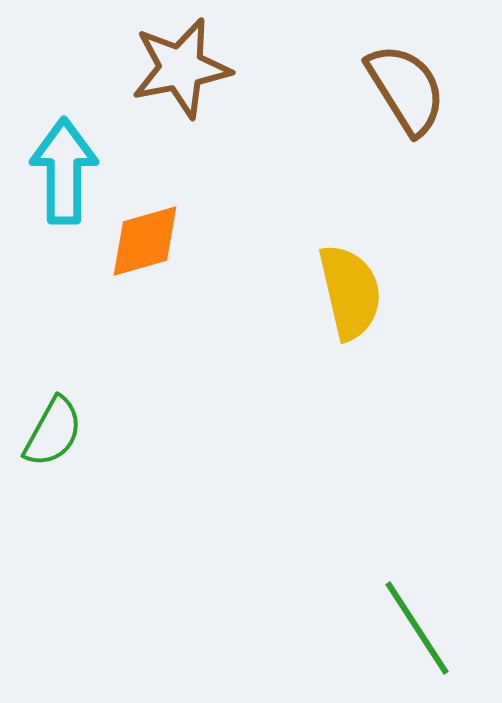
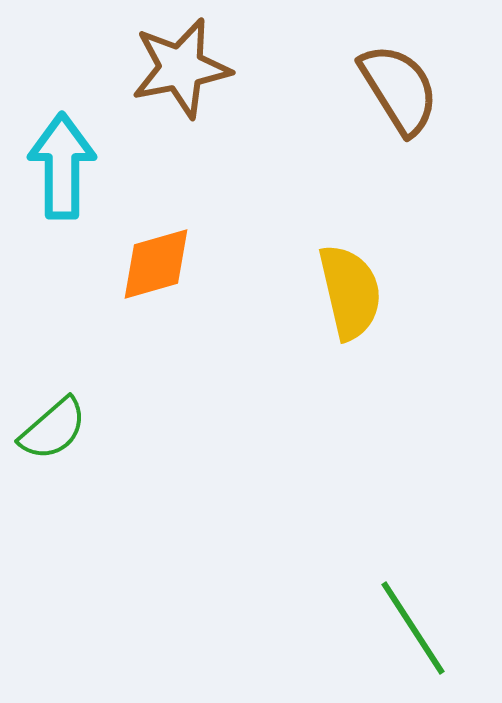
brown semicircle: moved 7 px left
cyan arrow: moved 2 px left, 5 px up
orange diamond: moved 11 px right, 23 px down
green semicircle: moved 3 px up; rotated 20 degrees clockwise
green line: moved 4 px left
